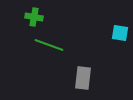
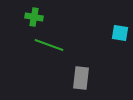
gray rectangle: moved 2 px left
